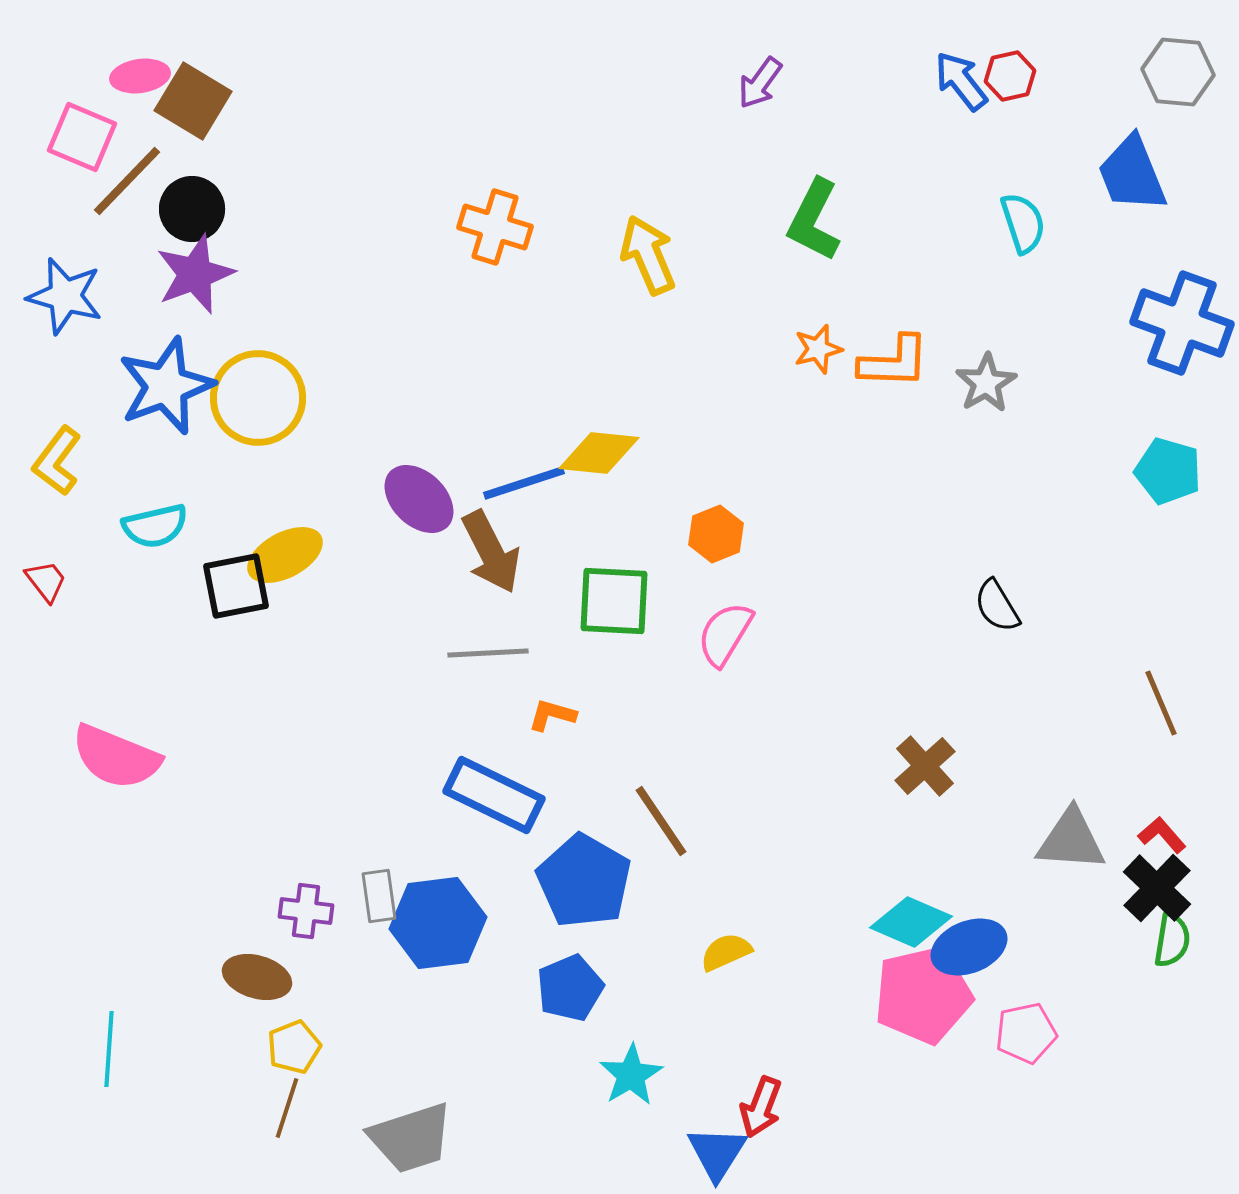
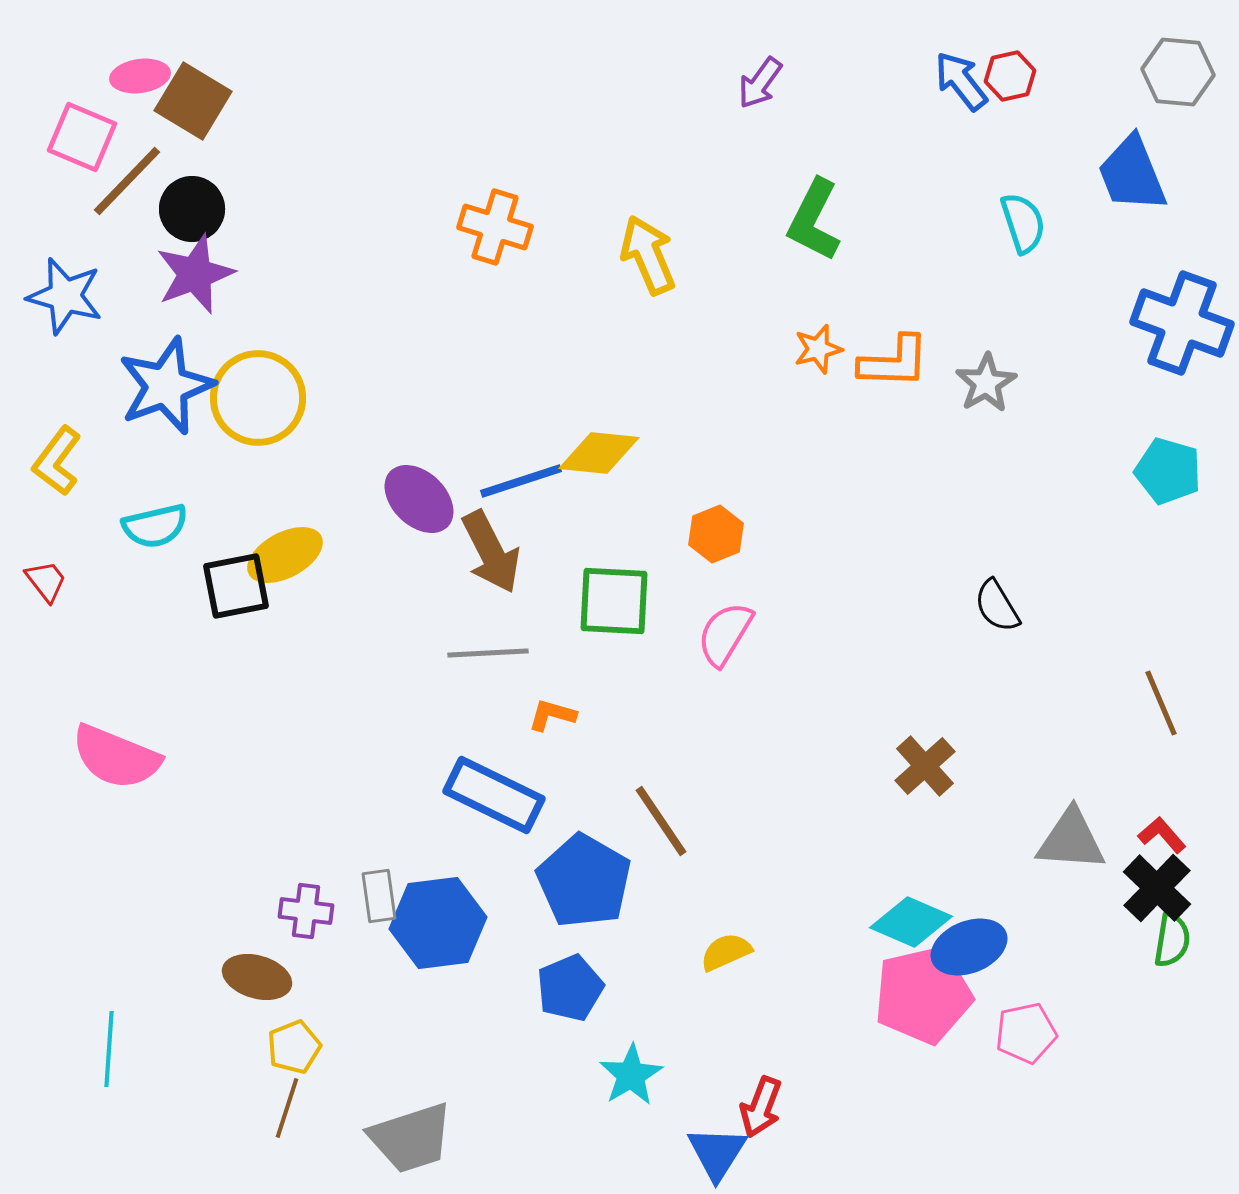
blue line at (524, 483): moved 3 px left, 2 px up
